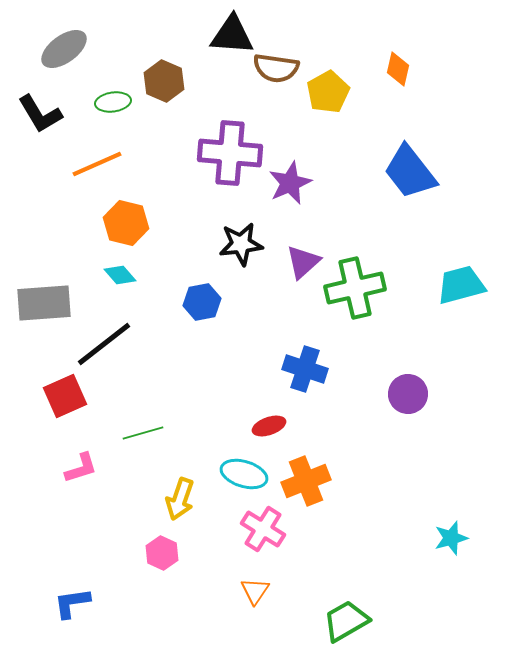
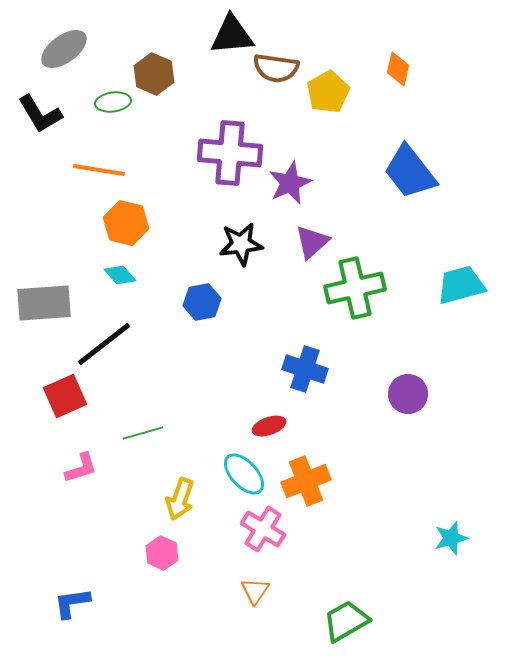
black triangle: rotated 9 degrees counterclockwise
brown hexagon: moved 10 px left, 7 px up
orange line: moved 2 px right, 6 px down; rotated 33 degrees clockwise
purple triangle: moved 9 px right, 20 px up
cyan ellipse: rotated 30 degrees clockwise
